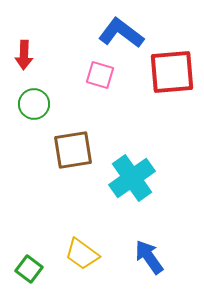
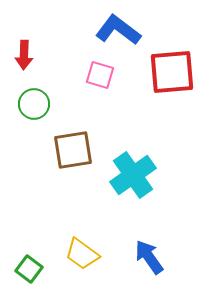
blue L-shape: moved 3 px left, 3 px up
cyan cross: moved 1 px right, 3 px up
